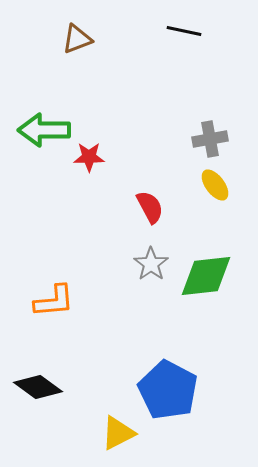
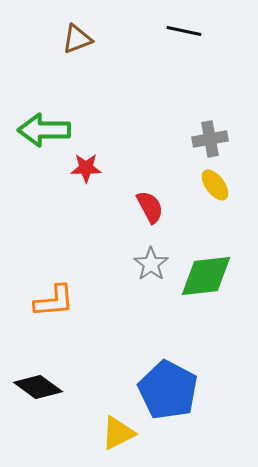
red star: moved 3 px left, 11 px down
